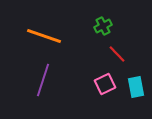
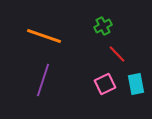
cyan rectangle: moved 3 px up
